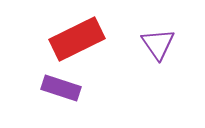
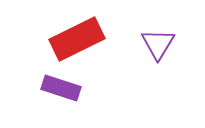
purple triangle: rotated 6 degrees clockwise
